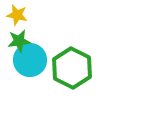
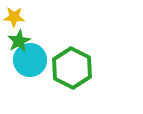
yellow star: moved 3 px left, 2 px down; rotated 10 degrees counterclockwise
green star: rotated 20 degrees counterclockwise
